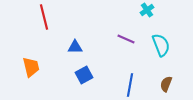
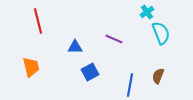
cyan cross: moved 2 px down
red line: moved 6 px left, 4 px down
purple line: moved 12 px left
cyan semicircle: moved 12 px up
blue square: moved 6 px right, 3 px up
brown semicircle: moved 8 px left, 8 px up
